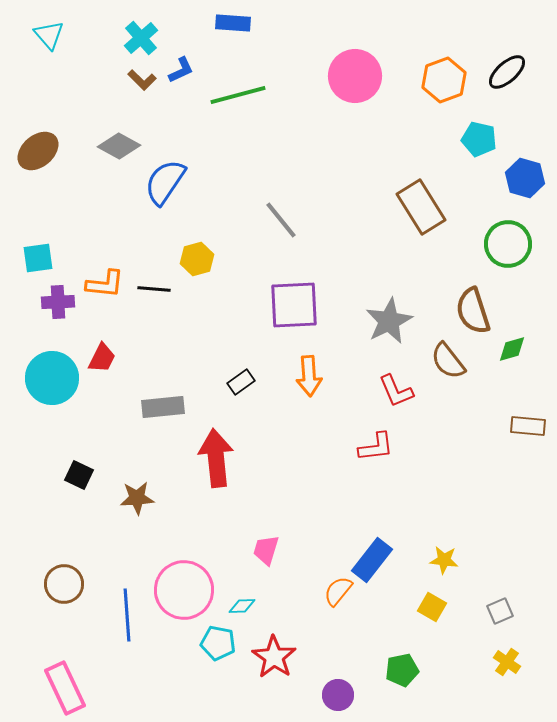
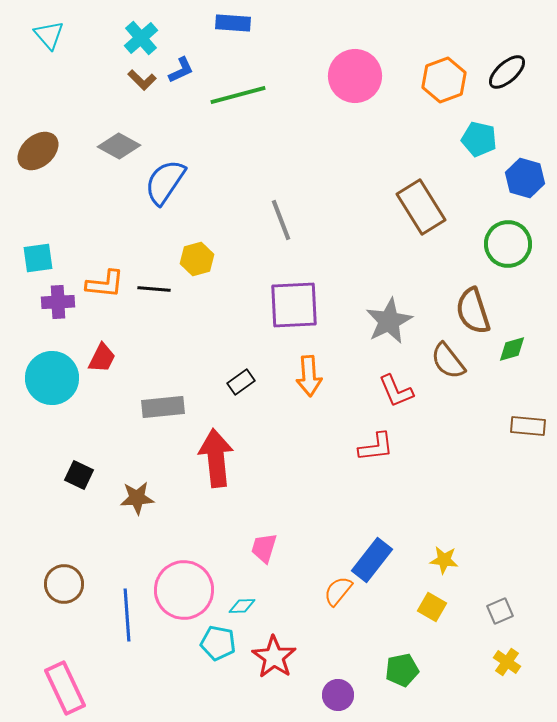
gray line at (281, 220): rotated 18 degrees clockwise
pink trapezoid at (266, 550): moved 2 px left, 2 px up
